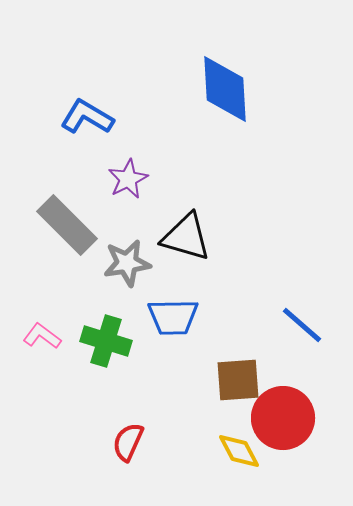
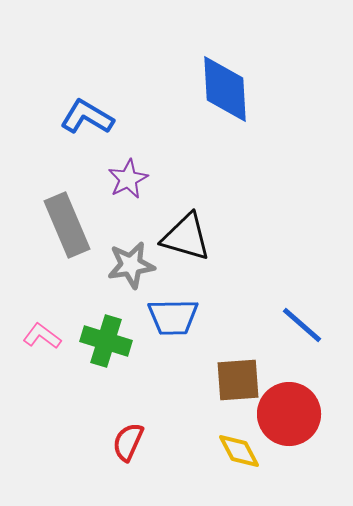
gray rectangle: rotated 22 degrees clockwise
gray star: moved 4 px right, 2 px down
red circle: moved 6 px right, 4 px up
